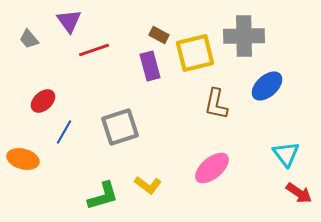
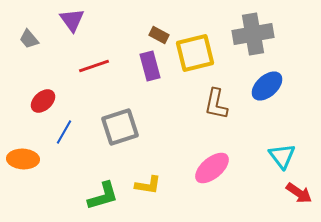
purple triangle: moved 3 px right, 1 px up
gray cross: moved 9 px right, 2 px up; rotated 9 degrees counterclockwise
red line: moved 16 px down
cyan triangle: moved 4 px left, 2 px down
orange ellipse: rotated 12 degrees counterclockwise
yellow L-shape: rotated 28 degrees counterclockwise
